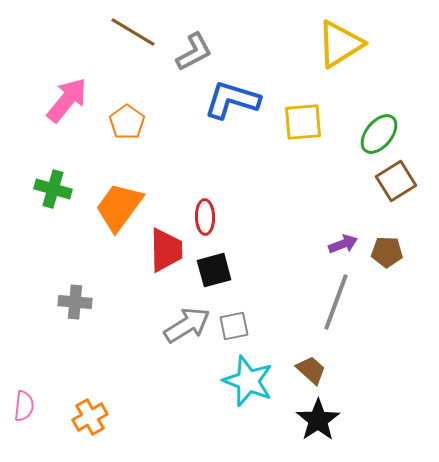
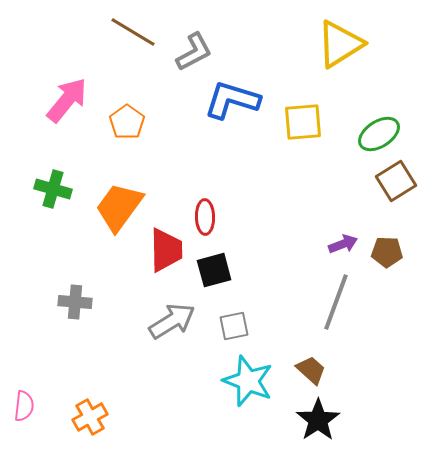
green ellipse: rotated 18 degrees clockwise
gray arrow: moved 15 px left, 4 px up
